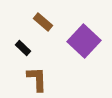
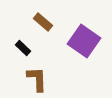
purple square: rotated 8 degrees counterclockwise
